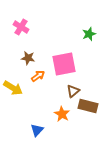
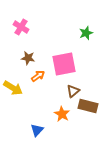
green star: moved 3 px left, 1 px up
